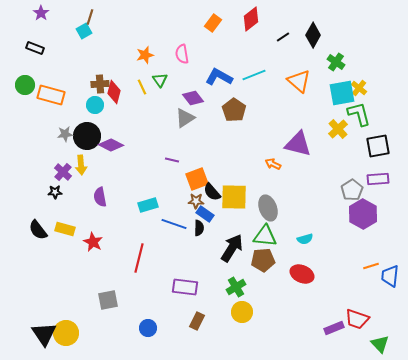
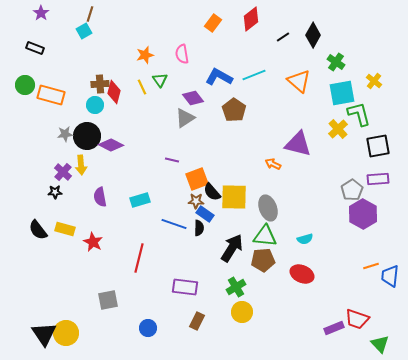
brown line at (90, 17): moved 3 px up
yellow cross at (359, 88): moved 15 px right, 7 px up
cyan rectangle at (148, 205): moved 8 px left, 5 px up
